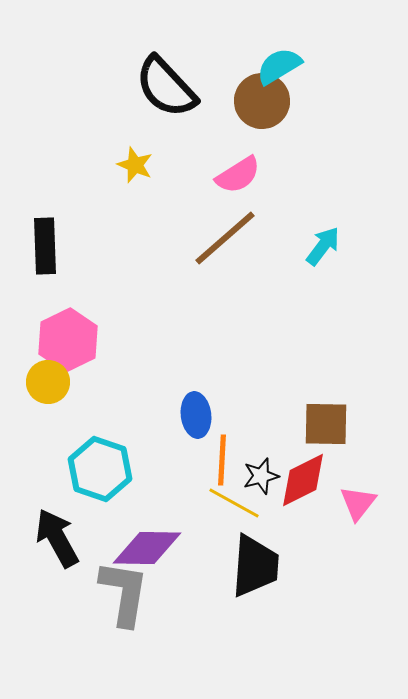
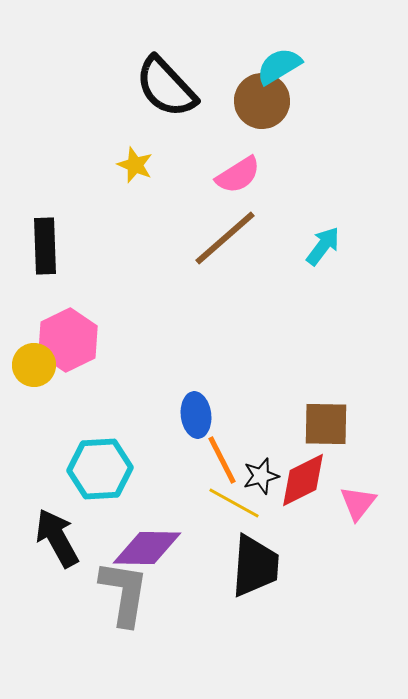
yellow circle: moved 14 px left, 17 px up
orange line: rotated 30 degrees counterclockwise
cyan hexagon: rotated 22 degrees counterclockwise
